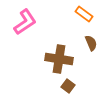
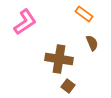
brown semicircle: moved 1 px right
